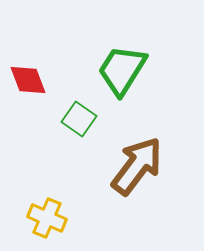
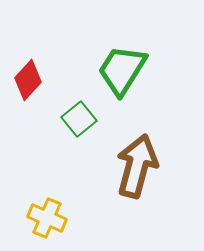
red diamond: rotated 63 degrees clockwise
green square: rotated 16 degrees clockwise
brown arrow: rotated 22 degrees counterclockwise
